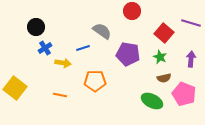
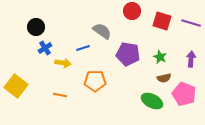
red square: moved 2 px left, 12 px up; rotated 24 degrees counterclockwise
yellow square: moved 1 px right, 2 px up
